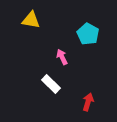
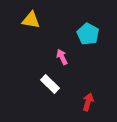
white rectangle: moved 1 px left
